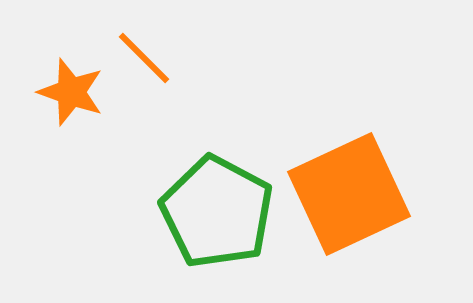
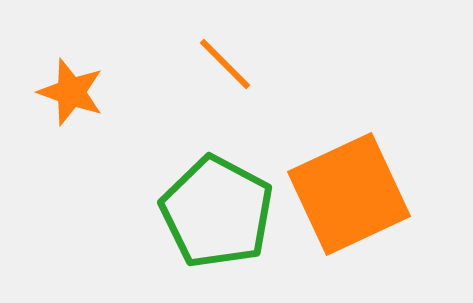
orange line: moved 81 px right, 6 px down
